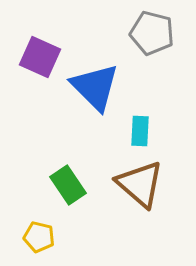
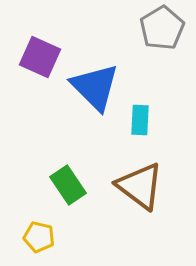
gray pentagon: moved 10 px right, 5 px up; rotated 27 degrees clockwise
cyan rectangle: moved 11 px up
brown triangle: moved 2 px down; rotated 4 degrees counterclockwise
